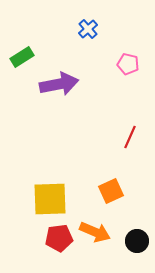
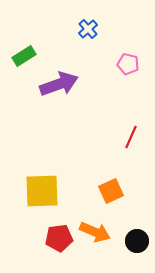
green rectangle: moved 2 px right, 1 px up
purple arrow: rotated 9 degrees counterclockwise
red line: moved 1 px right
yellow square: moved 8 px left, 8 px up
